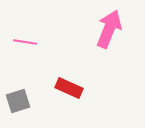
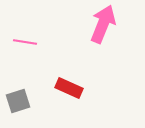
pink arrow: moved 6 px left, 5 px up
